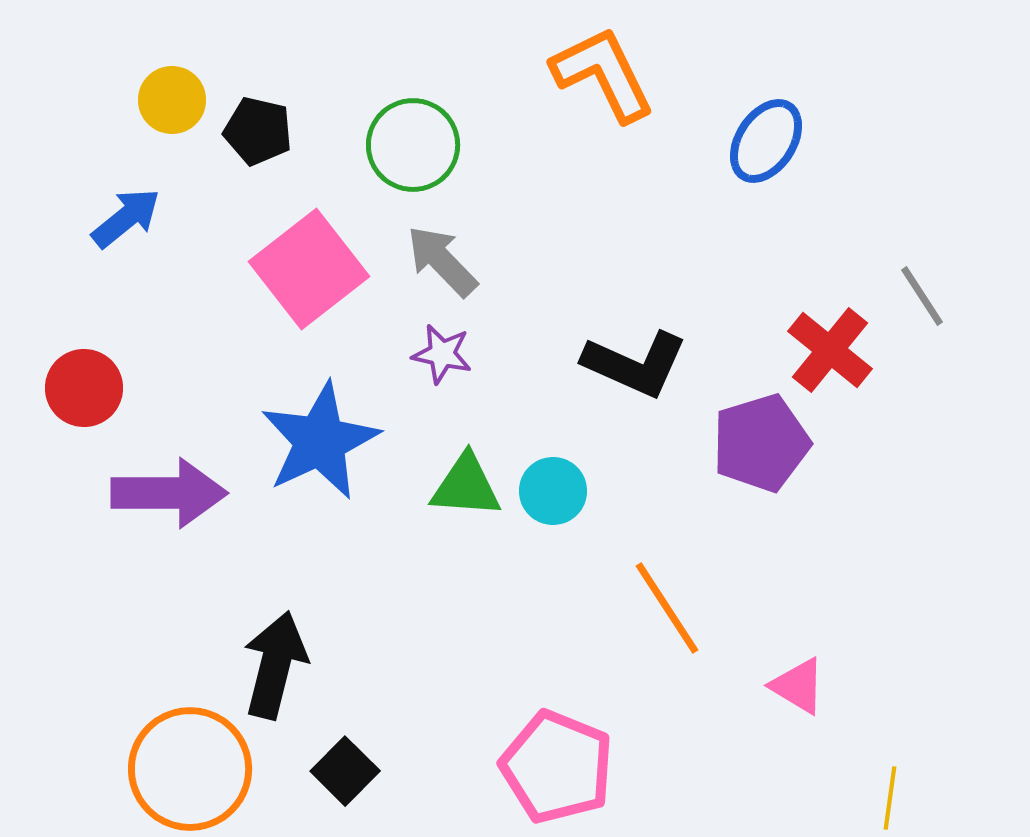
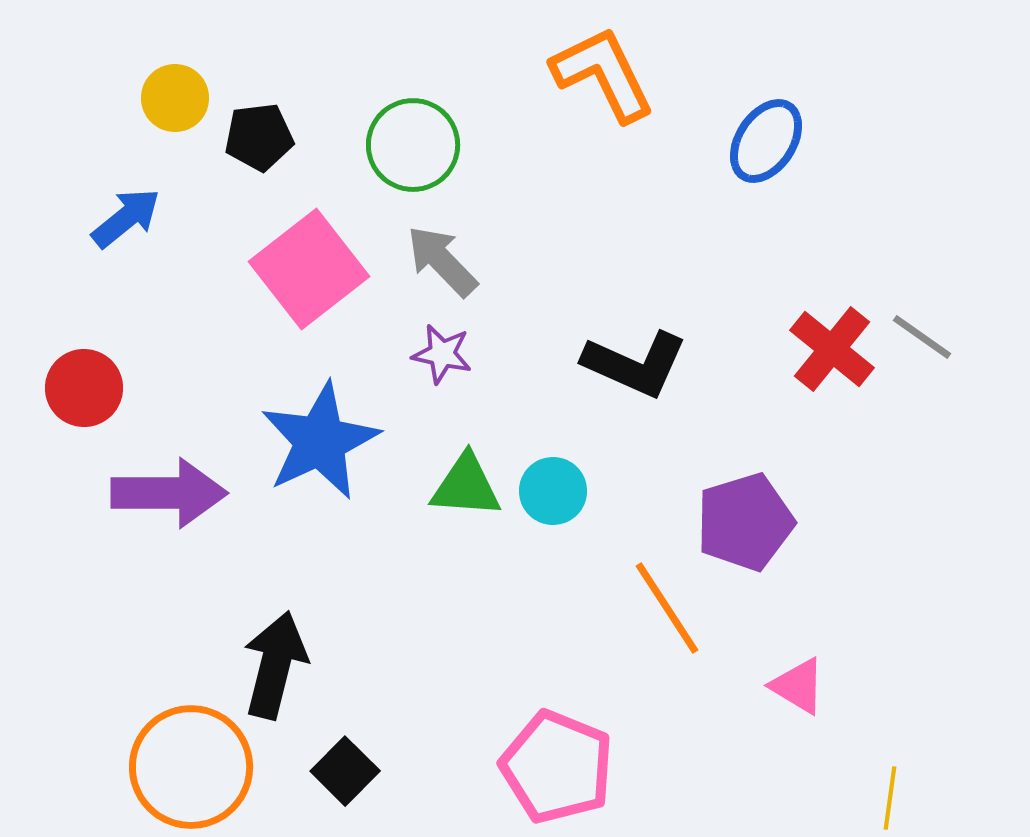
yellow circle: moved 3 px right, 2 px up
black pentagon: moved 1 px right, 6 px down; rotated 20 degrees counterclockwise
gray line: moved 41 px down; rotated 22 degrees counterclockwise
red cross: moved 2 px right, 1 px up
purple pentagon: moved 16 px left, 79 px down
orange circle: moved 1 px right, 2 px up
